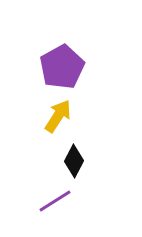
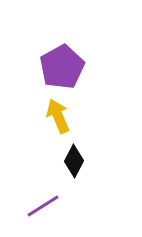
yellow arrow: rotated 56 degrees counterclockwise
purple line: moved 12 px left, 5 px down
